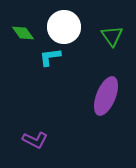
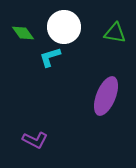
green triangle: moved 3 px right, 3 px up; rotated 45 degrees counterclockwise
cyan L-shape: rotated 10 degrees counterclockwise
